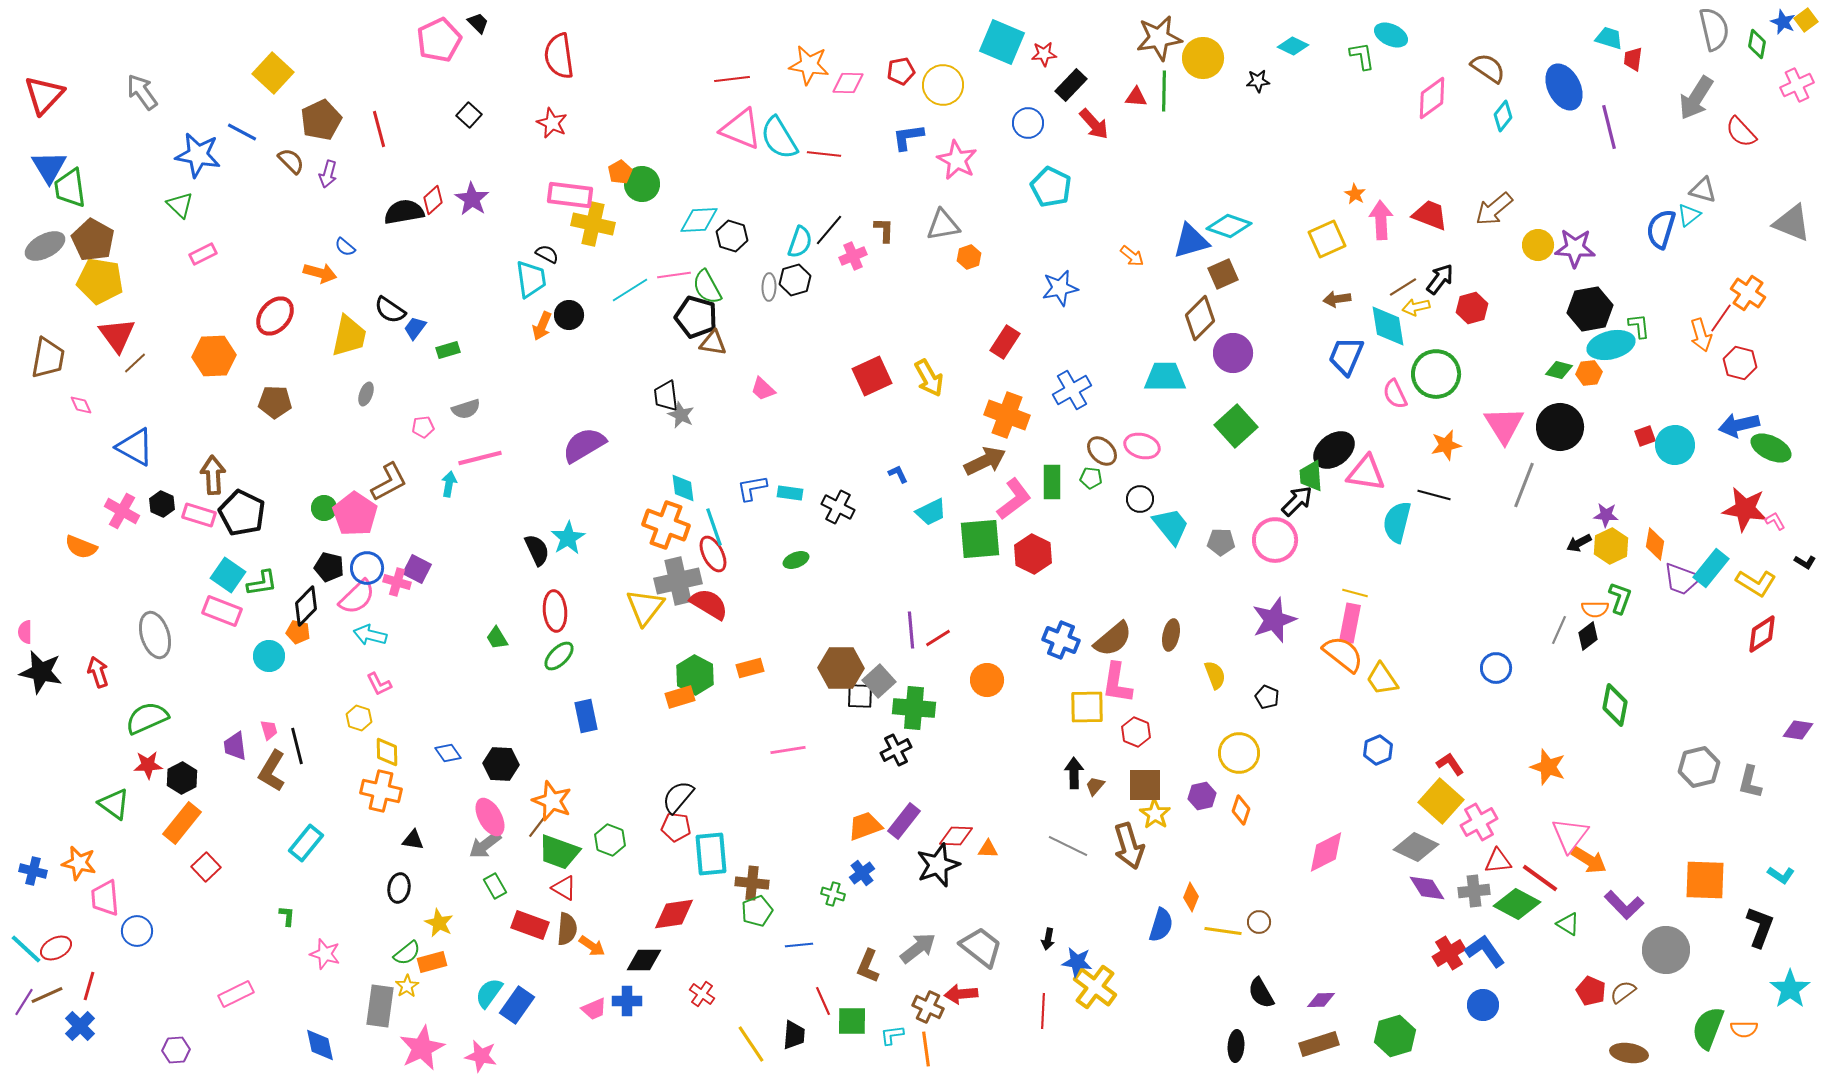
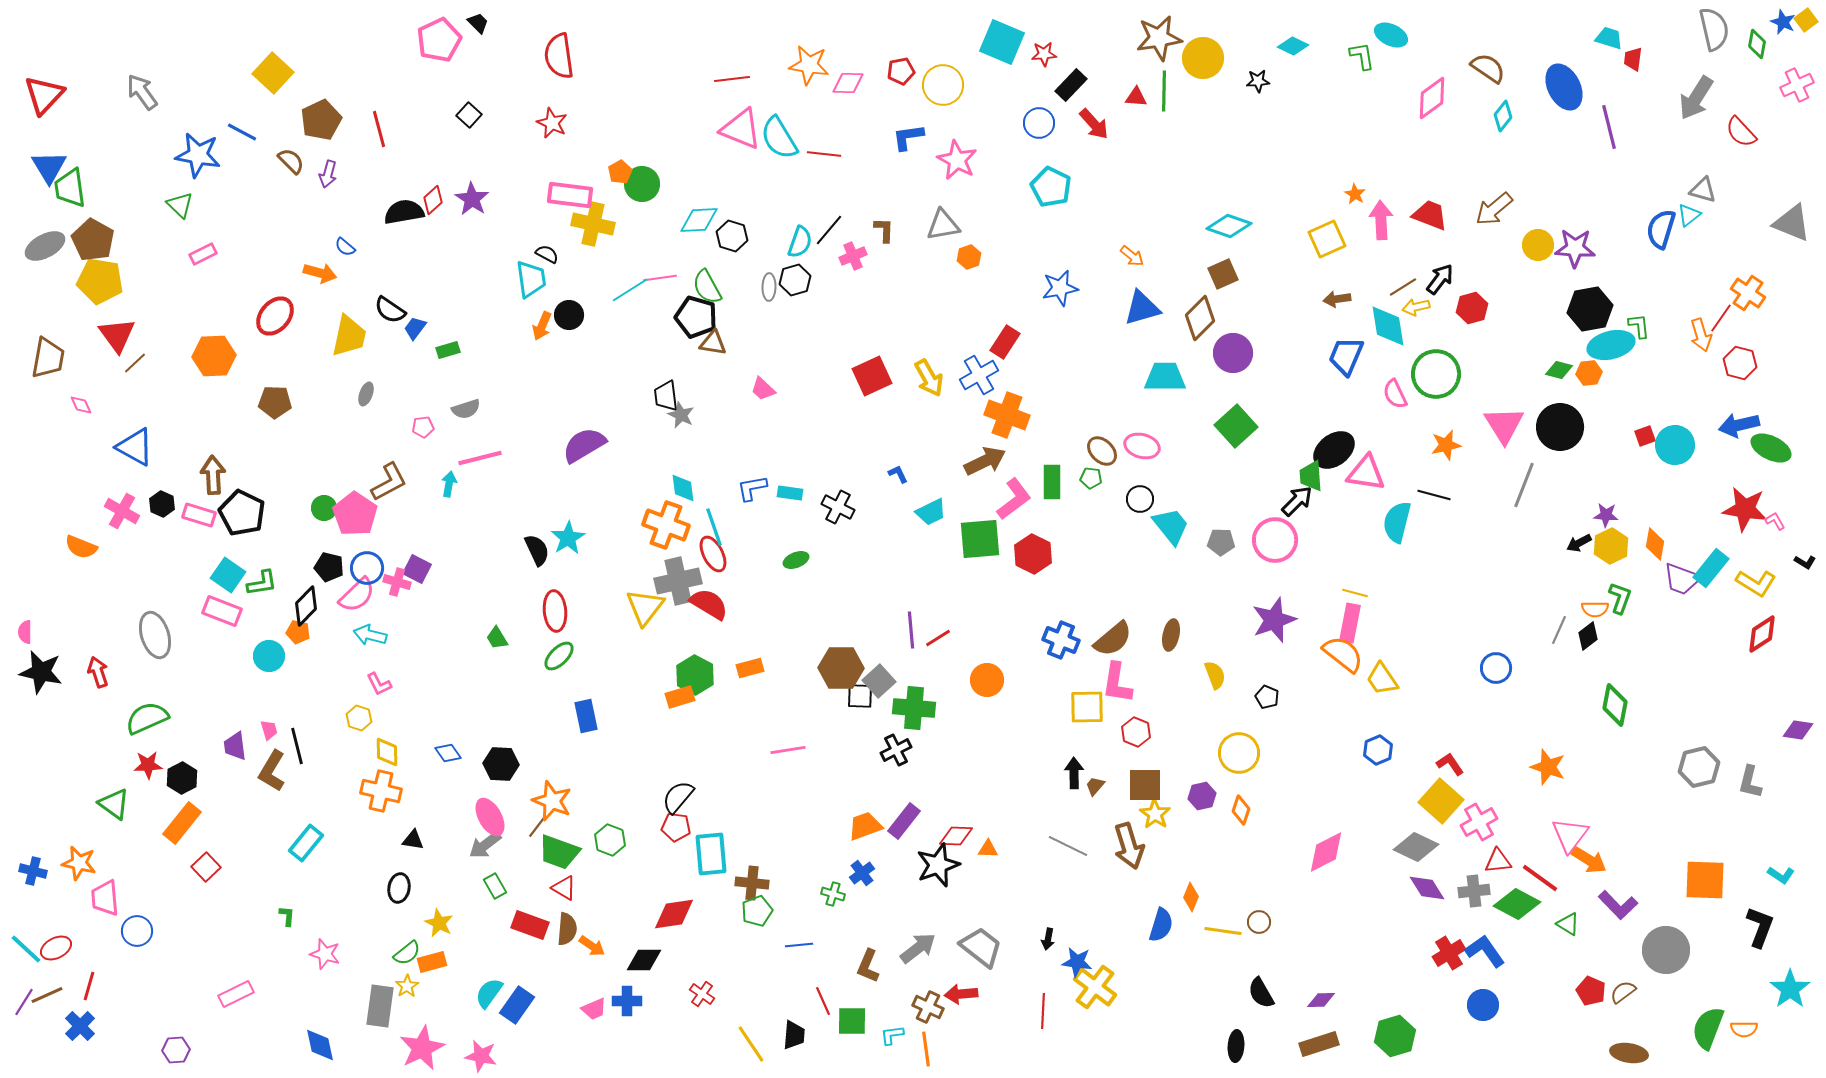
blue circle at (1028, 123): moved 11 px right
blue triangle at (1191, 241): moved 49 px left, 67 px down
pink line at (674, 275): moved 14 px left, 3 px down
blue cross at (1072, 390): moved 93 px left, 15 px up
pink semicircle at (357, 597): moved 2 px up
purple L-shape at (1624, 905): moved 6 px left
